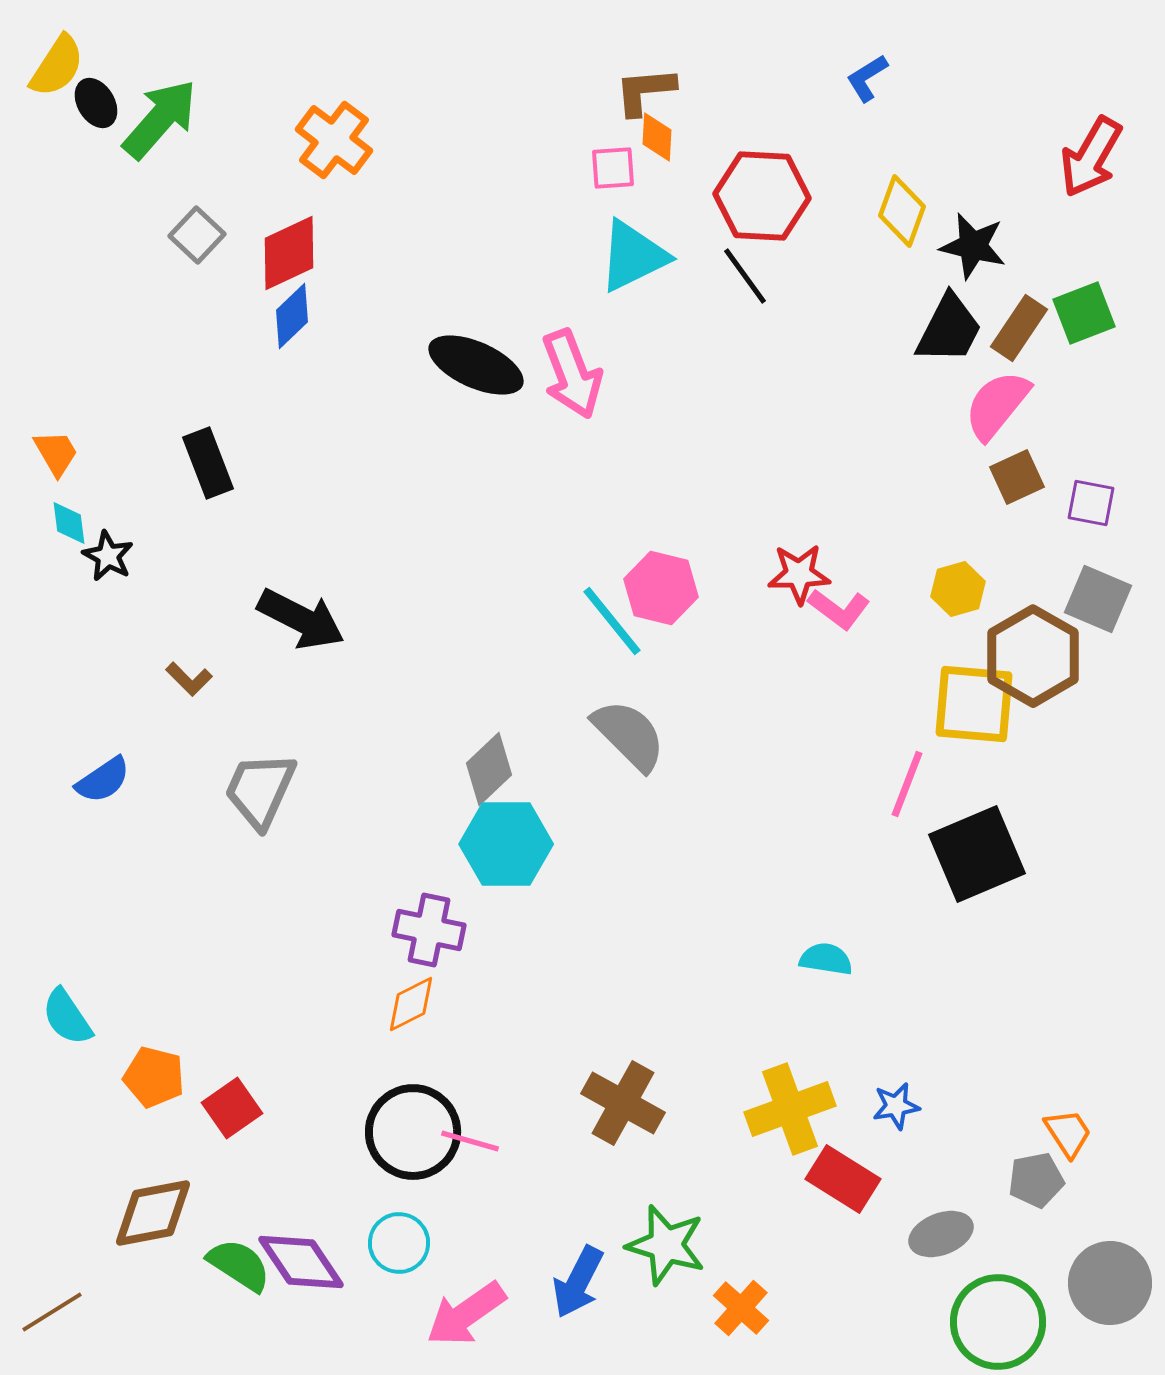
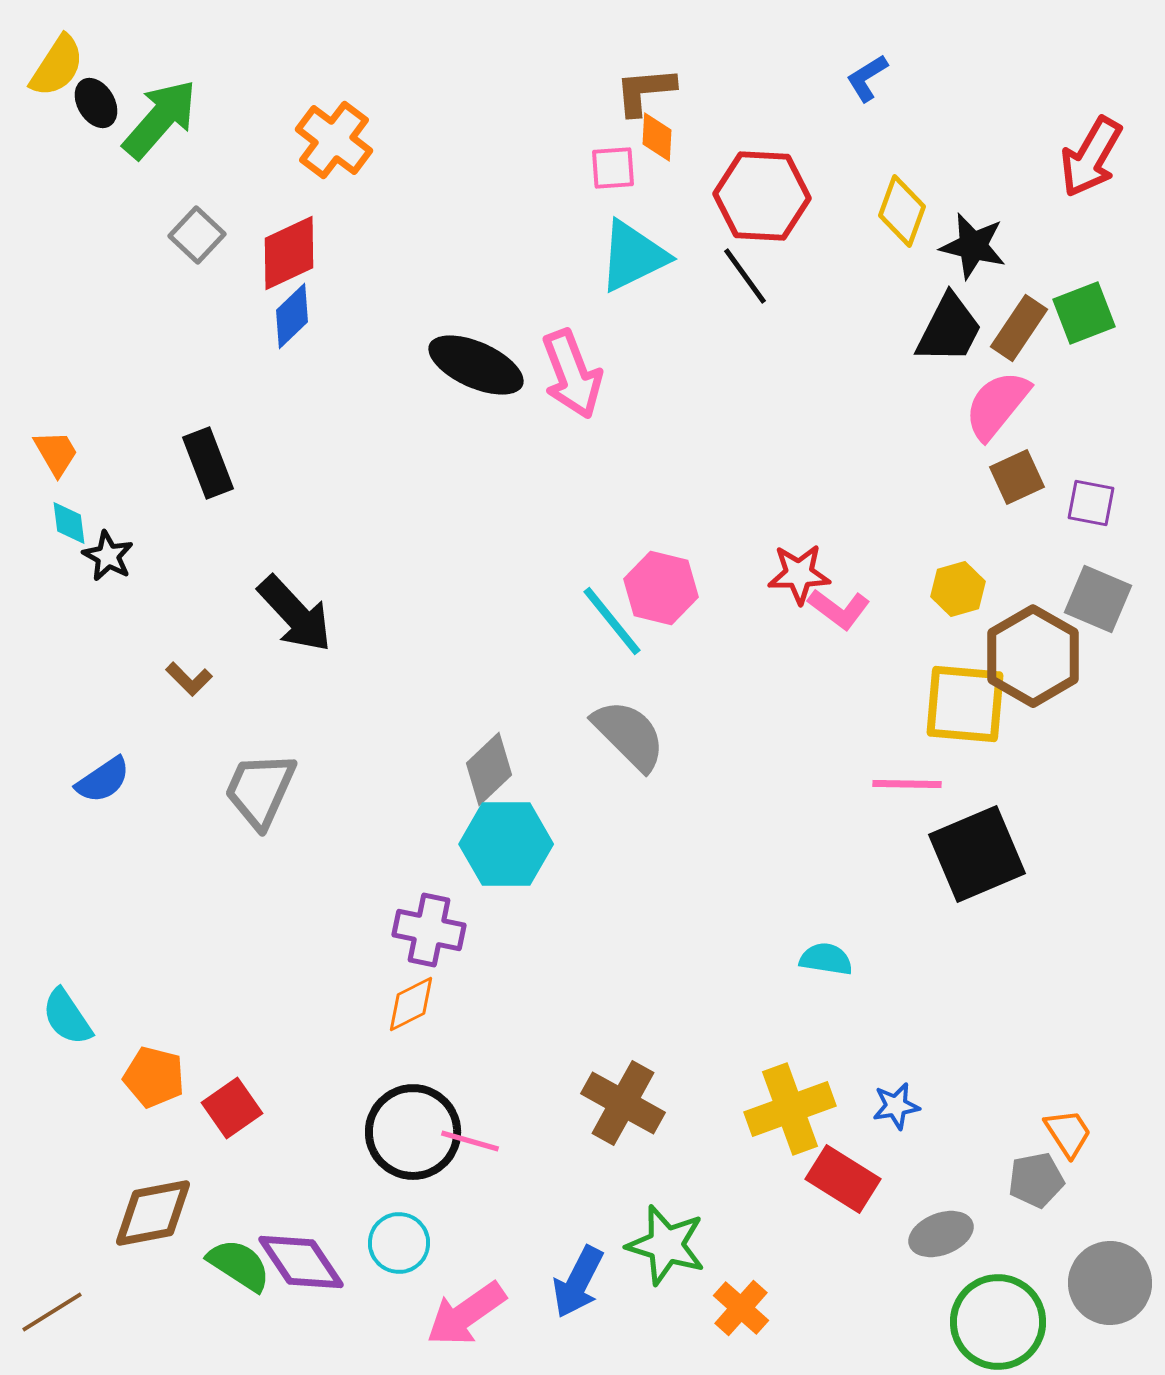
black arrow at (301, 619): moved 6 px left, 5 px up; rotated 20 degrees clockwise
yellow square at (974, 704): moved 9 px left
pink line at (907, 784): rotated 70 degrees clockwise
